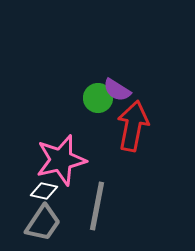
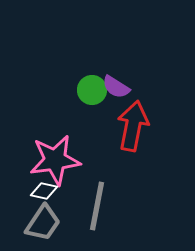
purple semicircle: moved 1 px left, 3 px up
green circle: moved 6 px left, 8 px up
pink star: moved 6 px left; rotated 6 degrees clockwise
